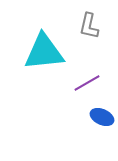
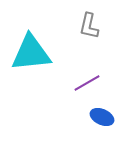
cyan triangle: moved 13 px left, 1 px down
